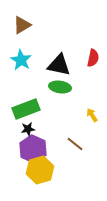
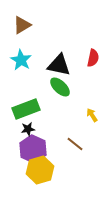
green ellipse: rotated 35 degrees clockwise
